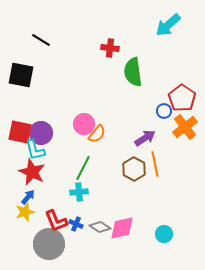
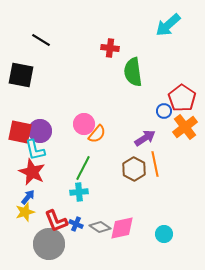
purple circle: moved 1 px left, 2 px up
